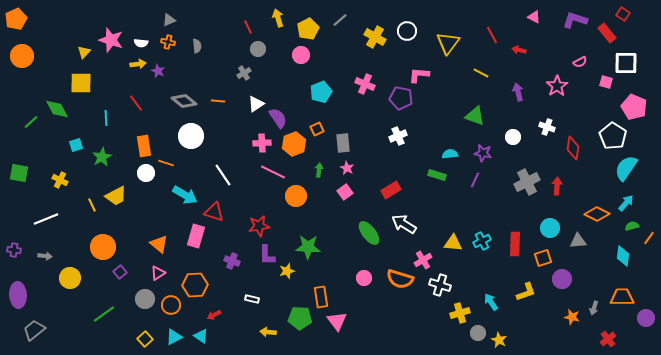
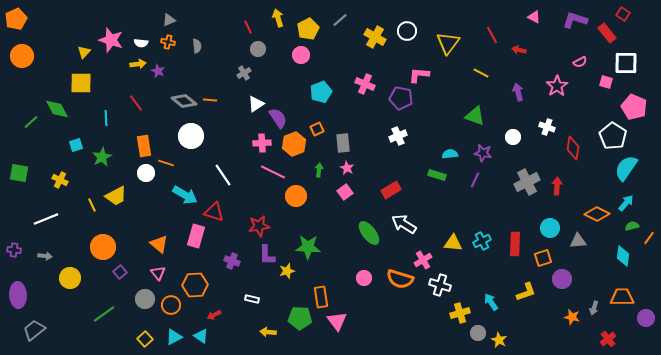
orange line at (218, 101): moved 8 px left, 1 px up
pink triangle at (158, 273): rotated 35 degrees counterclockwise
